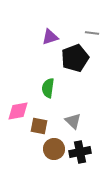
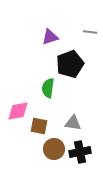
gray line: moved 2 px left, 1 px up
black pentagon: moved 5 px left, 6 px down
gray triangle: moved 2 px down; rotated 36 degrees counterclockwise
